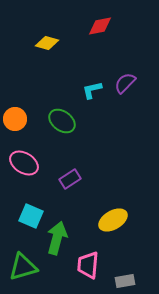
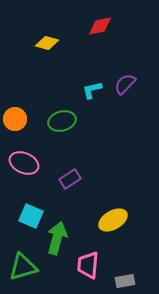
purple semicircle: moved 1 px down
green ellipse: rotated 52 degrees counterclockwise
pink ellipse: rotated 8 degrees counterclockwise
